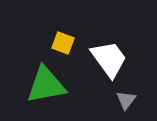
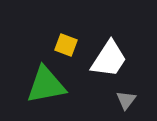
yellow square: moved 3 px right, 2 px down
white trapezoid: rotated 69 degrees clockwise
